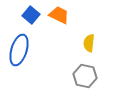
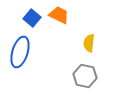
blue square: moved 1 px right, 3 px down
blue ellipse: moved 1 px right, 2 px down
